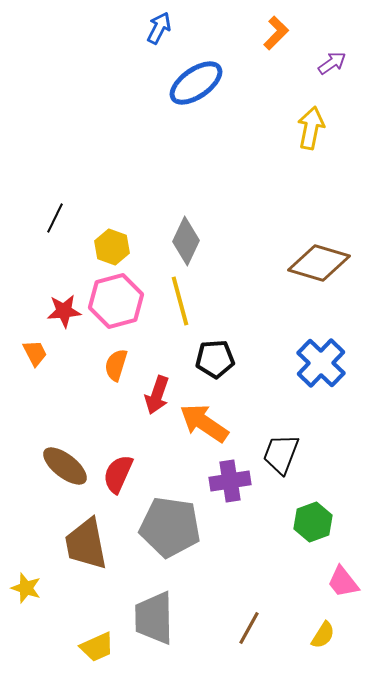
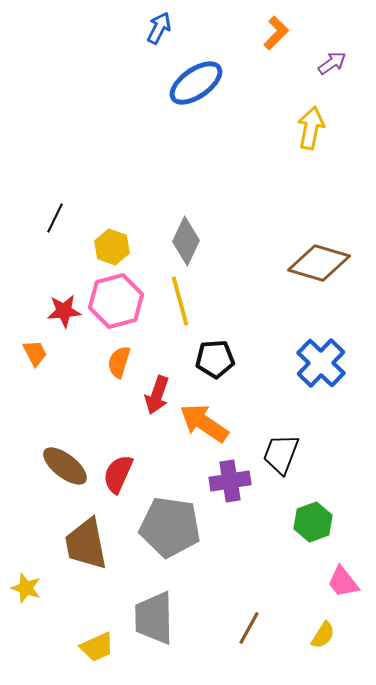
orange semicircle: moved 3 px right, 3 px up
